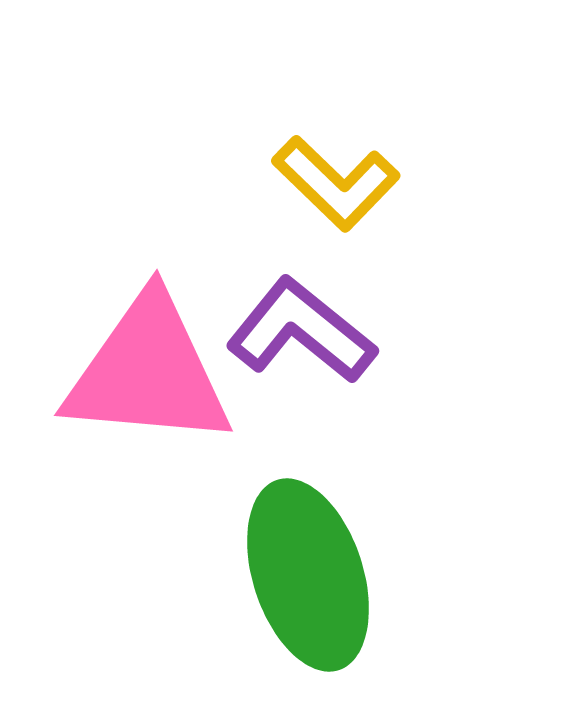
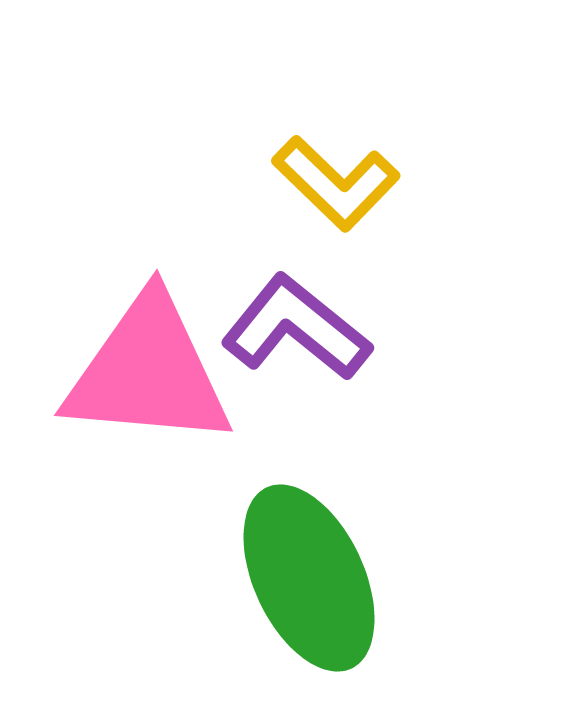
purple L-shape: moved 5 px left, 3 px up
green ellipse: moved 1 px right, 3 px down; rotated 7 degrees counterclockwise
